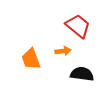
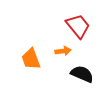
red trapezoid: rotated 12 degrees clockwise
black semicircle: rotated 15 degrees clockwise
